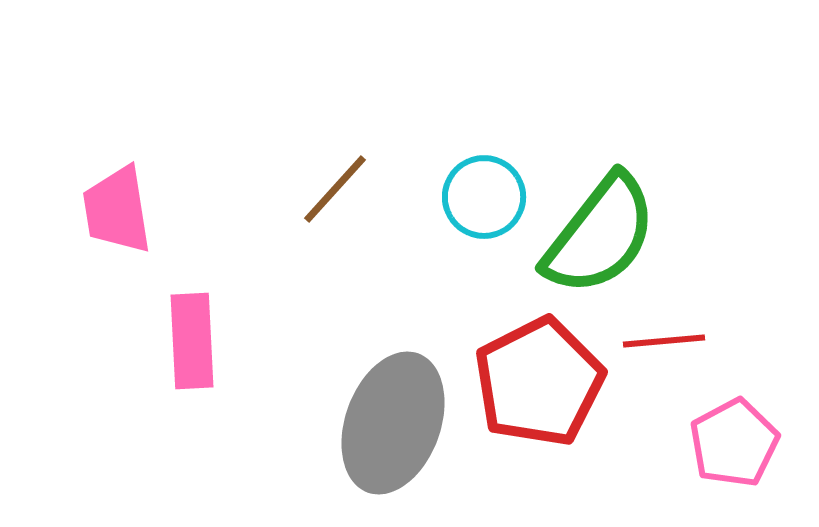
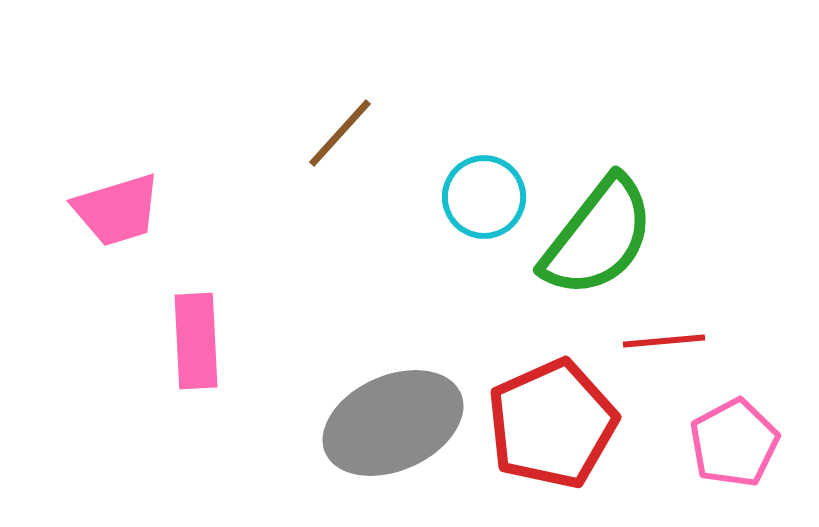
brown line: moved 5 px right, 56 px up
pink trapezoid: rotated 98 degrees counterclockwise
green semicircle: moved 2 px left, 2 px down
pink rectangle: moved 4 px right
red pentagon: moved 13 px right, 42 px down; rotated 3 degrees clockwise
gray ellipse: rotated 46 degrees clockwise
